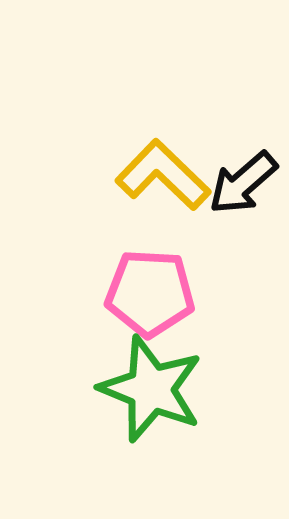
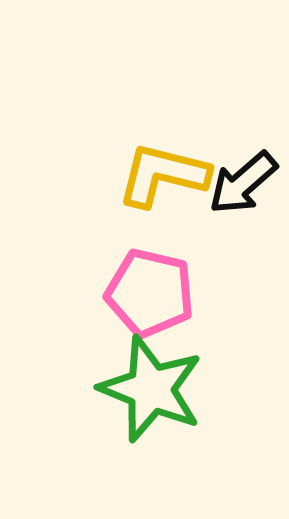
yellow L-shape: rotated 30 degrees counterclockwise
pink pentagon: rotated 10 degrees clockwise
